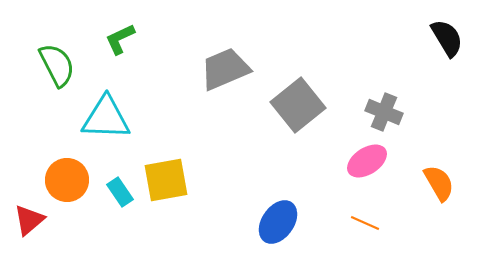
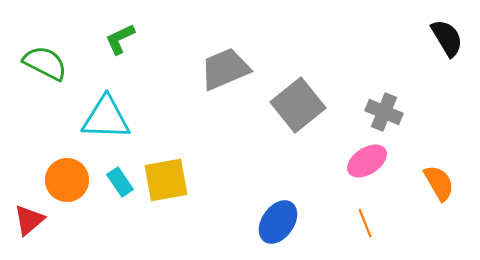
green semicircle: moved 12 px left, 2 px up; rotated 36 degrees counterclockwise
cyan rectangle: moved 10 px up
orange line: rotated 44 degrees clockwise
